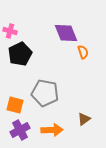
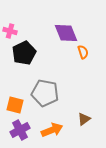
black pentagon: moved 4 px right, 1 px up
orange arrow: rotated 20 degrees counterclockwise
